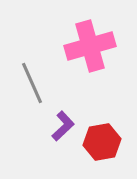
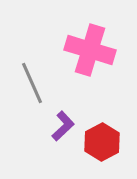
pink cross: moved 4 px down; rotated 33 degrees clockwise
red hexagon: rotated 18 degrees counterclockwise
